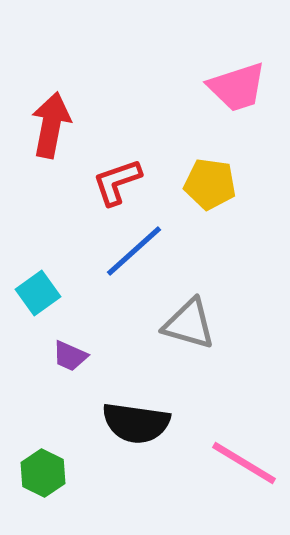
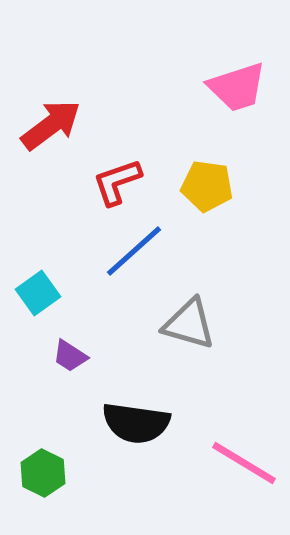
red arrow: rotated 42 degrees clockwise
yellow pentagon: moved 3 px left, 2 px down
purple trapezoid: rotated 9 degrees clockwise
